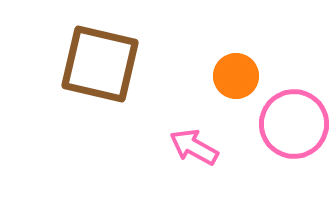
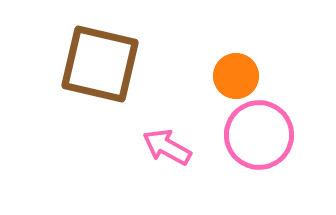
pink circle: moved 35 px left, 11 px down
pink arrow: moved 27 px left
